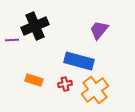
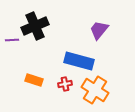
orange cross: rotated 20 degrees counterclockwise
